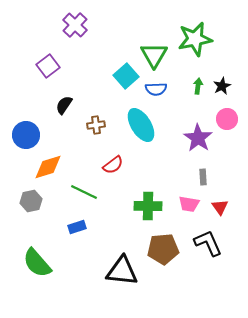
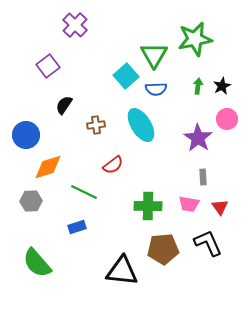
gray hexagon: rotated 10 degrees clockwise
